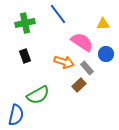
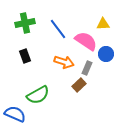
blue line: moved 15 px down
pink semicircle: moved 4 px right, 1 px up
gray rectangle: rotated 64 degrees clockwise
blue semicircle: moved 1 px left, 1 px up; rotated 80 degrees counterclockwise
